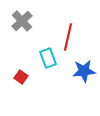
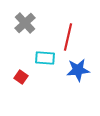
gray cross: moved 3 px right, 2 px down
cyan rectangle: moved 3 px left; rotated 66 degrees counterclockwise
blue star: moved 6 px left, 1 px up
